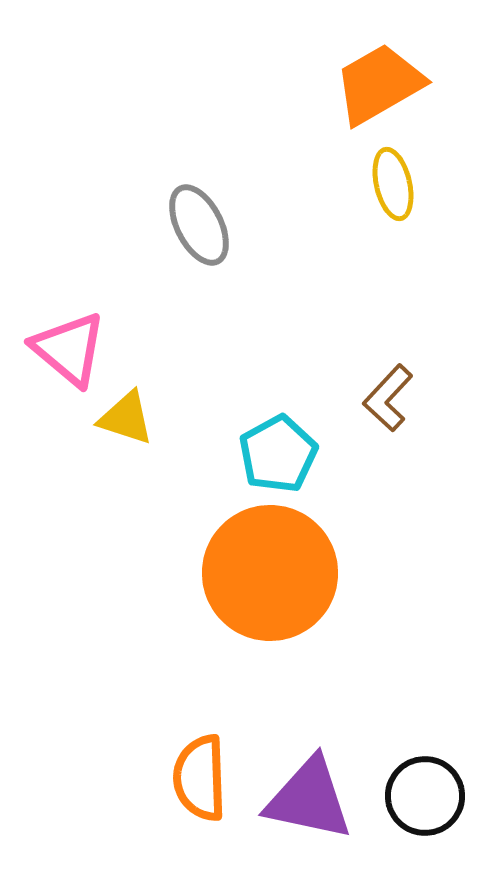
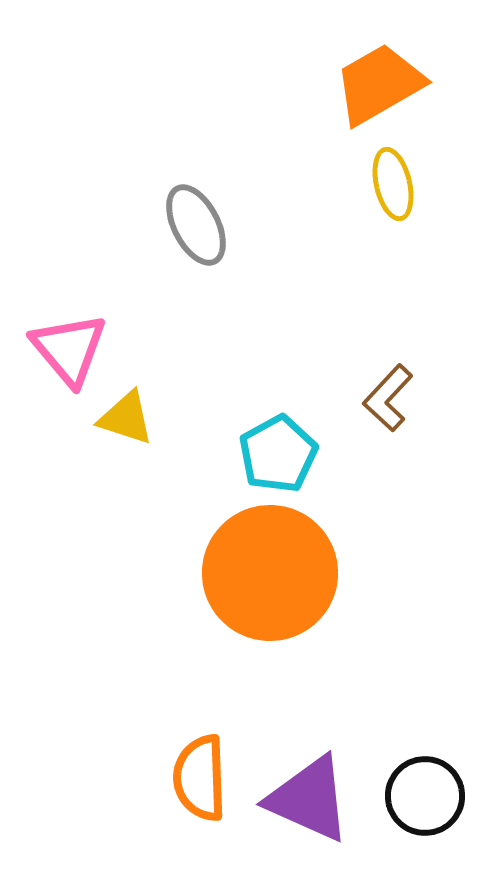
gray ellipse: moved 3 px left
pink triangle: rotated 10 degrees clockwise
purple triangle: rotated 12 degrees clockwise
